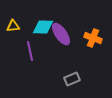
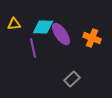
yellow triangle: moved 1 px right, 2 px up
orange cross: moved 1 px left
purple line: moved 3 px right, 3 px up
gray rectangle: rotated 21 degrees counterclockwise
